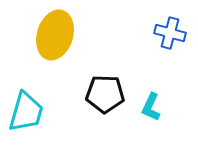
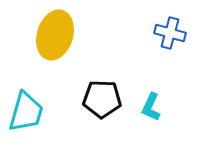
black pentagon: moved 3 px left, 5 px down
